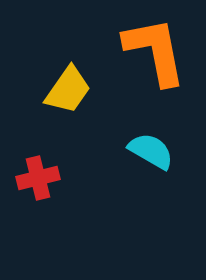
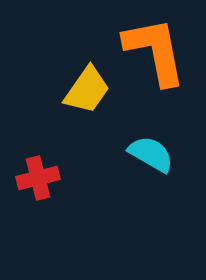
yellow trapezoid: moved 19 px right
cyan semicircle: moved 3 px down
